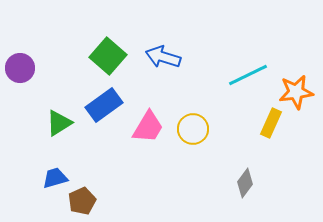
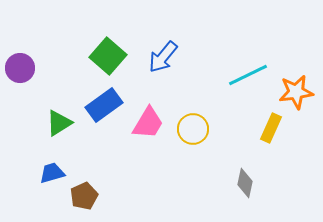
blue arrow: rotated 68 degrees counterclockwise
yellow rectangle: moved 5 px down
pink trapezoid: moved 4 px up
blue trapezoid: moved 3 px left, 5 px up
gray diamond: rotated 24 degrees counterclockwise
brown pentagon: moved 2 px right, 5 px up
